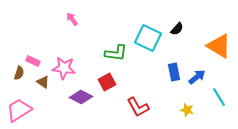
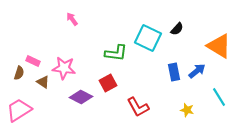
blue arrow: moved 6 px up
red square: moved 1 px right, 1 px down
